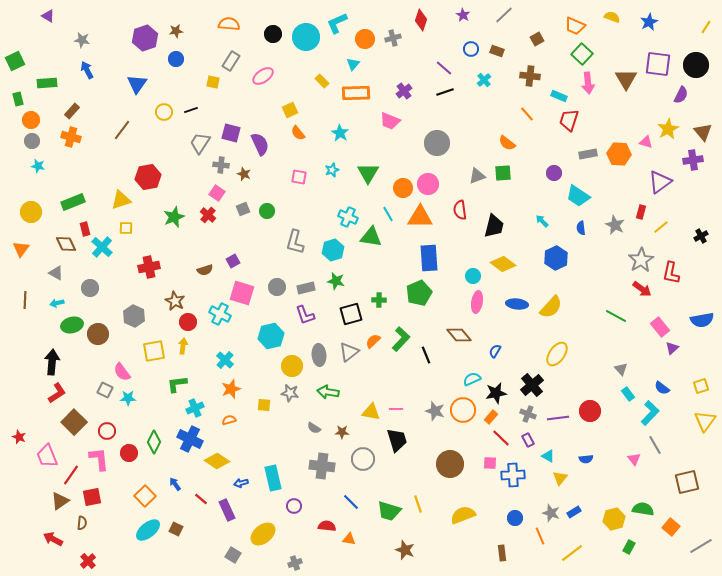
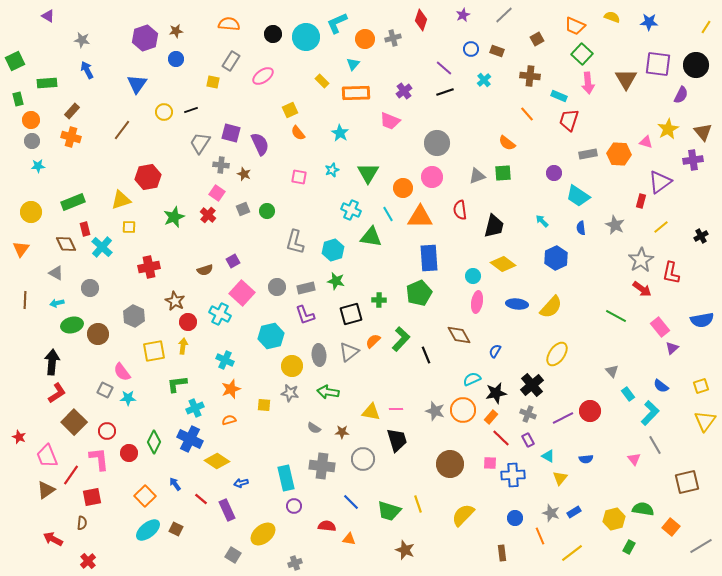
purple star at (463, 15): rotated 16 degrees clockwise
blue star at (649, 22): rotated 30 degrees clockwise
cyan star at (38, 166): rotated 16 degrees counterclockwise
pink circle at (428, 184): moved 4 px right, 7 px up
red rectangle at (641, 212): moved 11 px up
cyan cross at (348, 217): moved 3 px right, 7 px up
yellow square at (126, 228): moved 3 px right, 1 px up
pink square at (242, 293): rotated 25 degrees clockwise
brown diamond at (459, 335): rotated 10 degrees clockwise
cyan cross at (225, 360): rotated 18 degrees counterclockwise
gray triangle at (621, 369): moved 9 px left, 2 px down
blue semicircle at (662, 388): moved 1 px left, 2 px up
purple line at (558, 418): moved 5 px right; rotated 20 degrees counterclockwise
cyan rectangle at (273, 478): moved 13 px right
brown triangle at (60, 501): moved 14 px left, 11 px up
yellow semicircle at (463, 515): rotated 25 degrees counterclockwise
